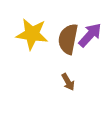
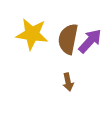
purple arrow: moved 6 px down
brown arrow: rotated 18 degrees clockwise
